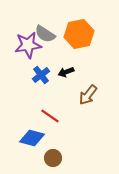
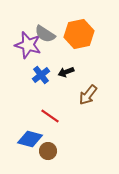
purple star: rotated 24 degrees clockwise
blue diamond: moved 2 px left, 1 px down
brown circle: moved 5 px left, 7 px up
